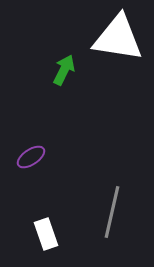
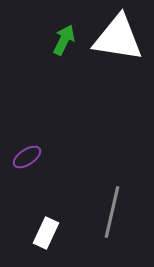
green arrow: moved 30 px up
purple ellipse: moved 4 px left
white rectangle: moved 1 px up; rotated 44 degrees clockwise
